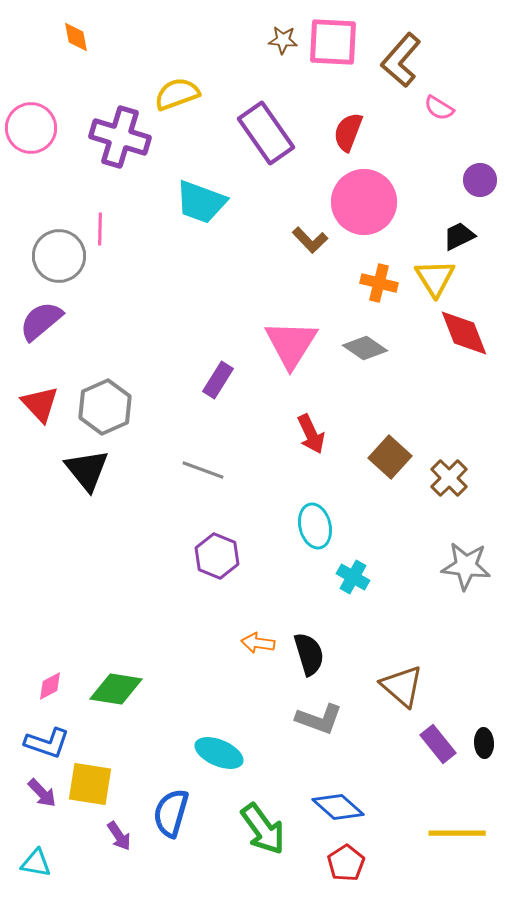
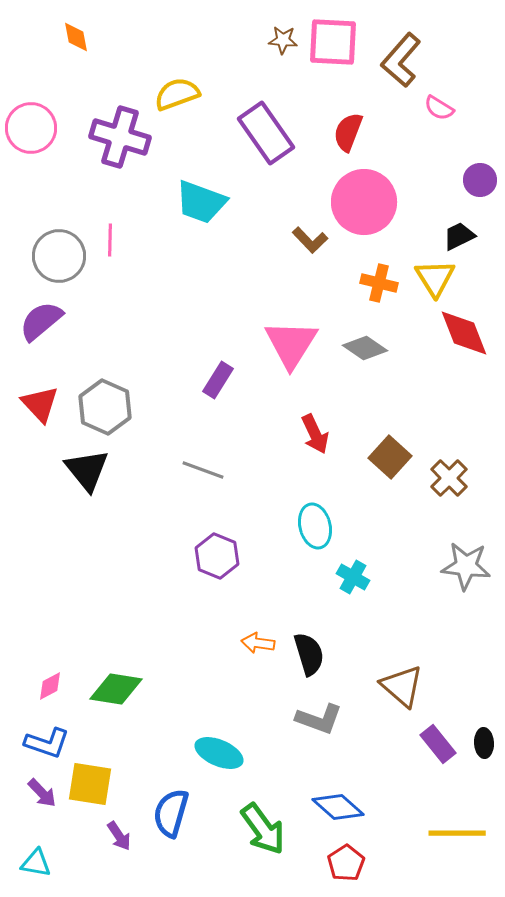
pink line at (100, 229): moved 10 px right, 11 px down
gray hexagon at (105, 407): rotated 12 degrees counterclockwise
red arrow at (311, 434): moved 4 px right
